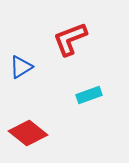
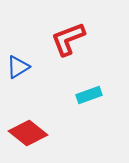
red L-shape: moved 2 px left
blue triangle: moved 3 px left
